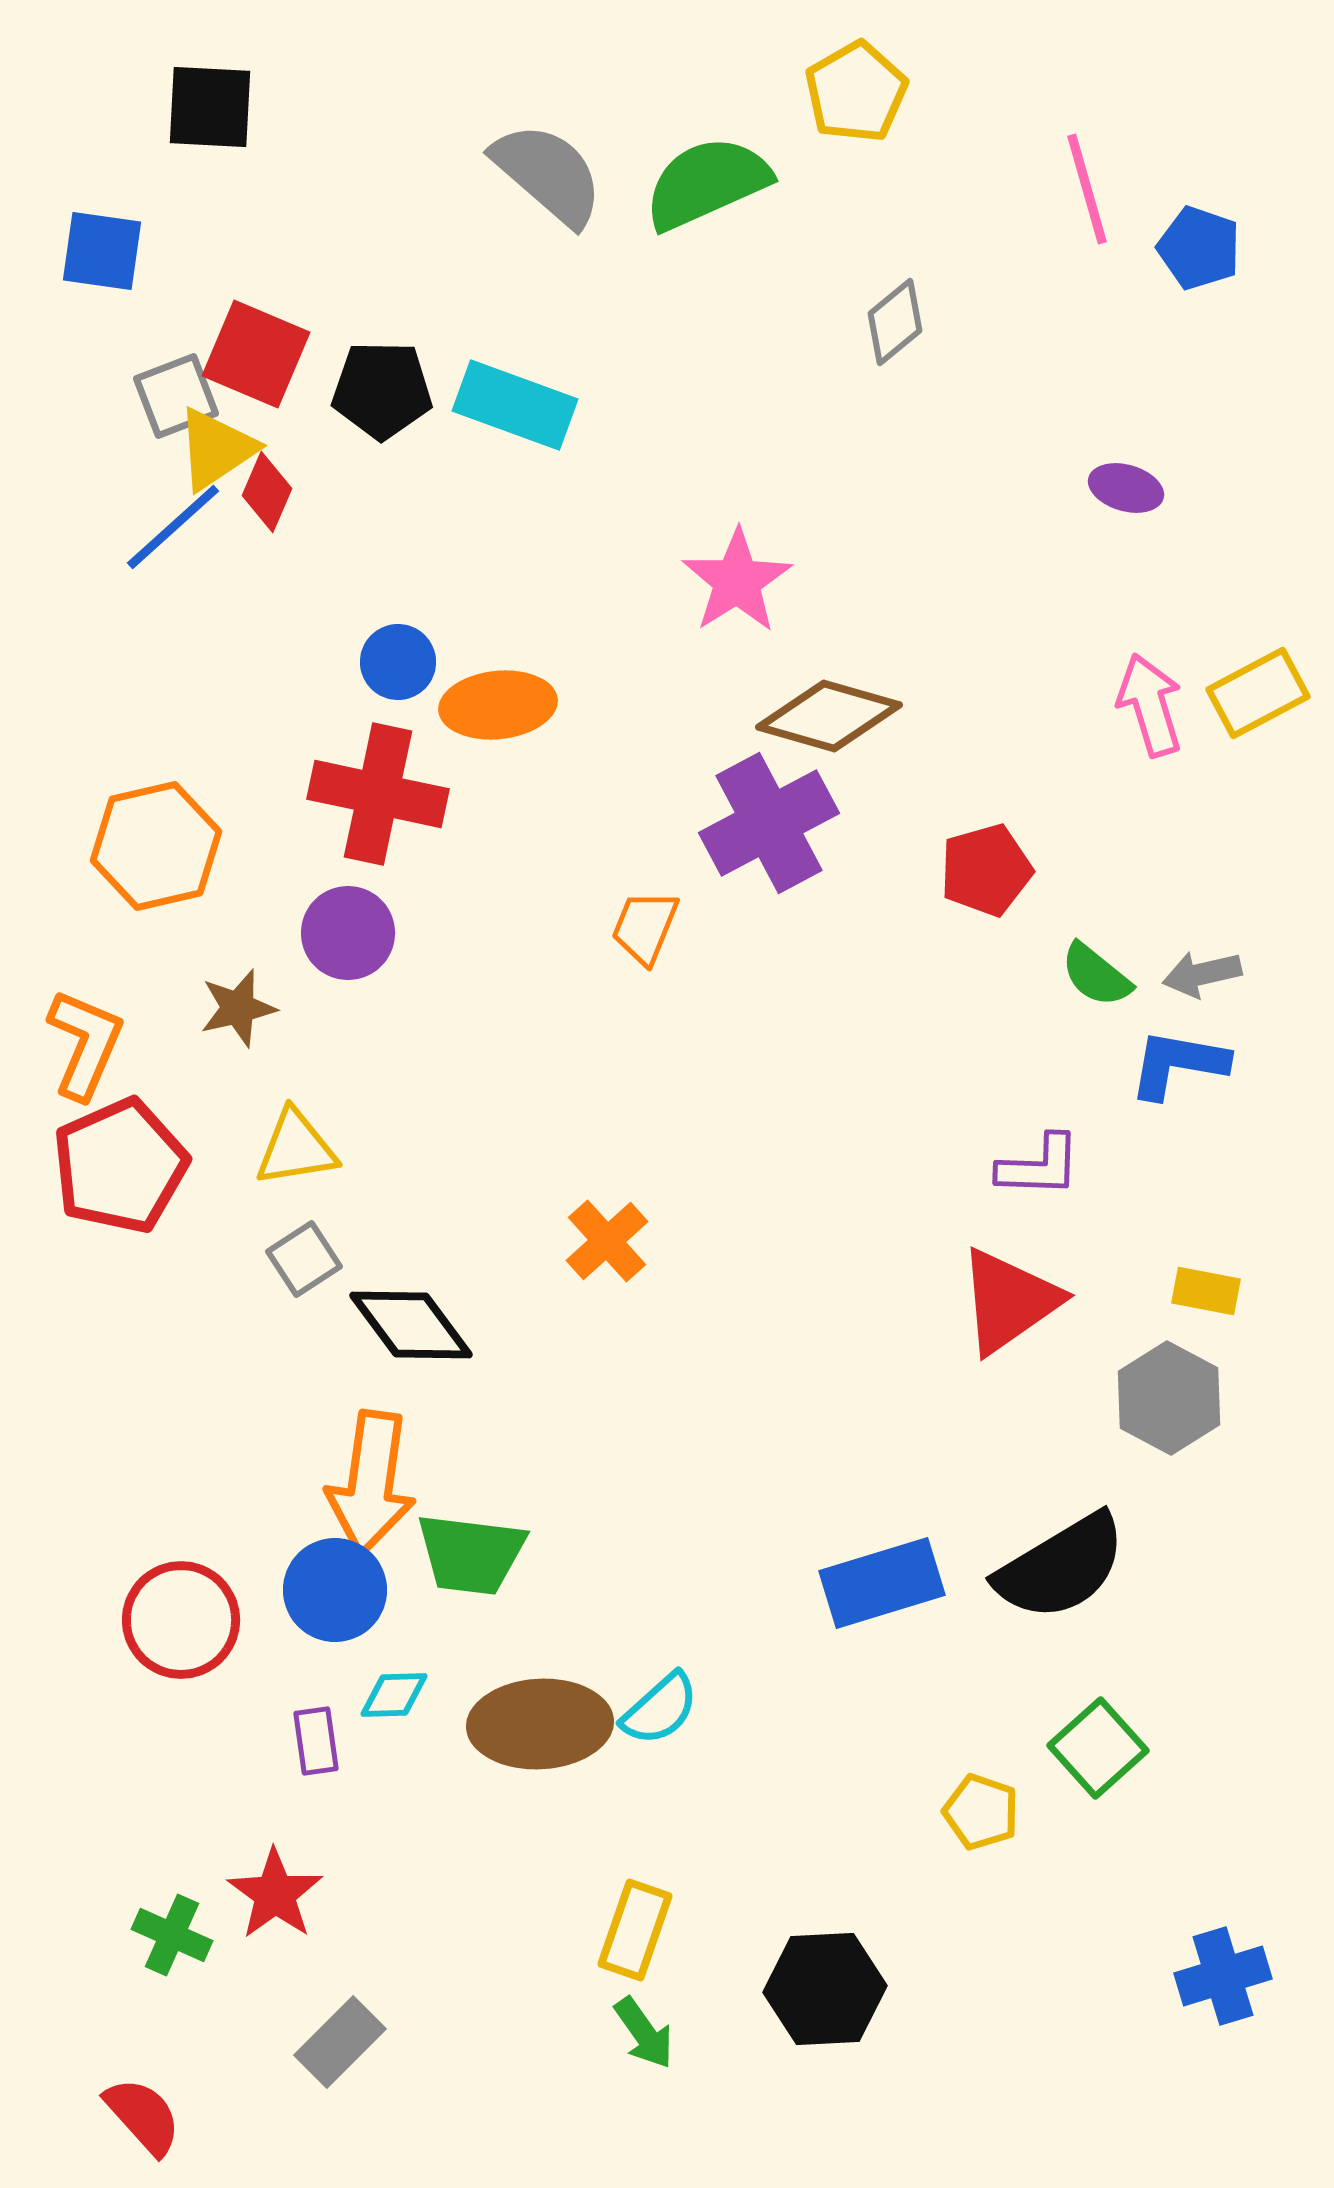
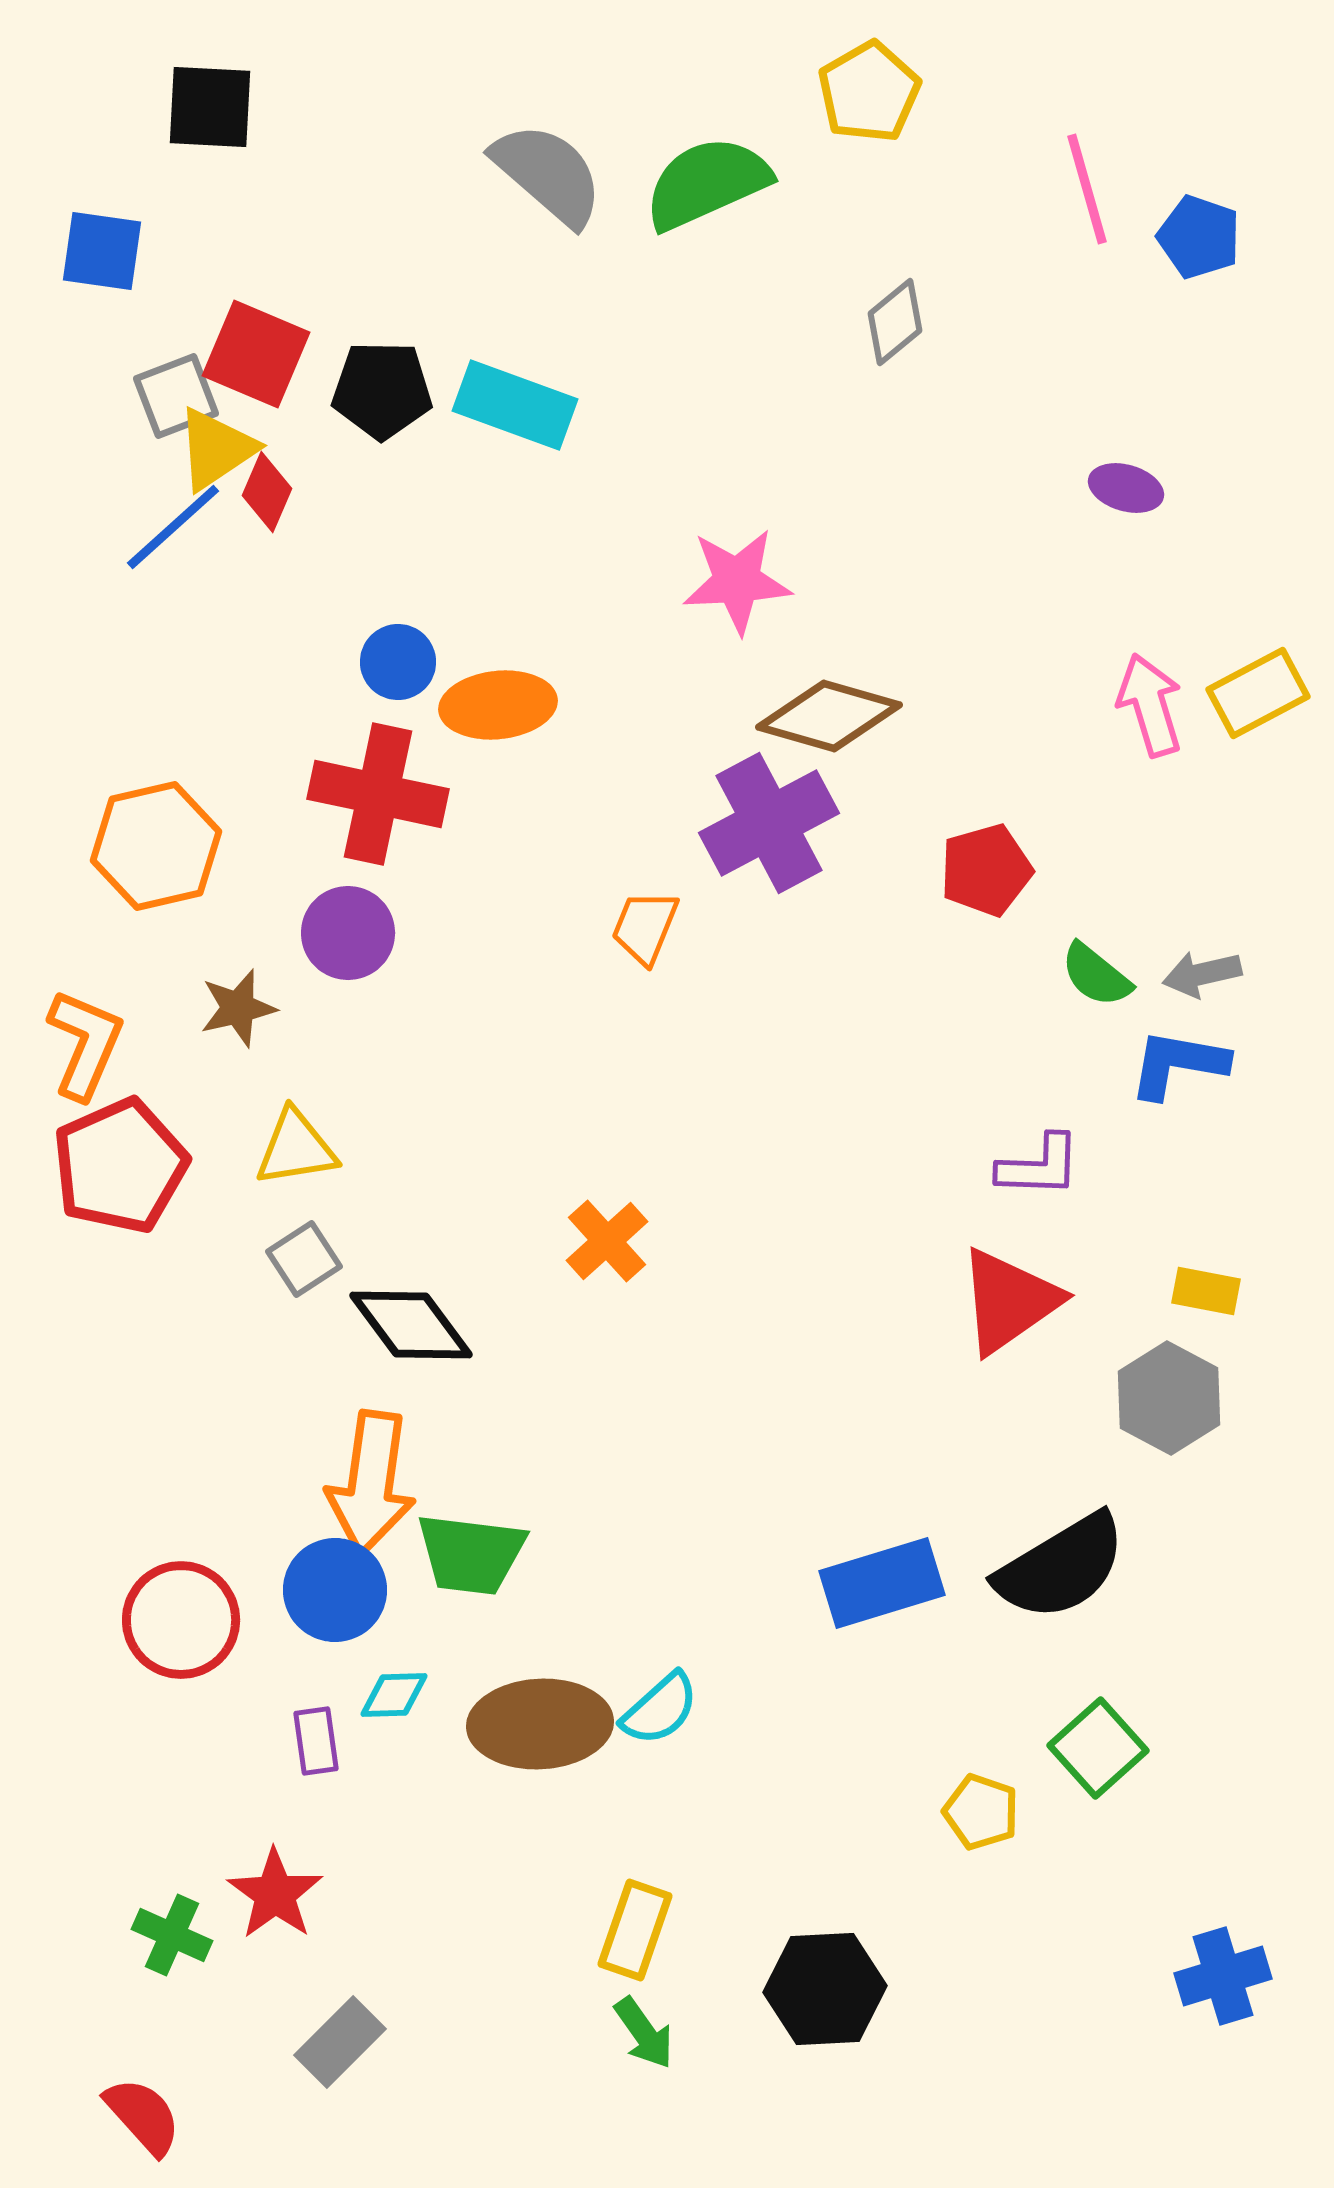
yellow pentagon at (856, 92): moved 13 px right
blue pentagon at (1199, 248): moved 11 px up
pink star at (737, 581): rotated 29 degrees clockwise
